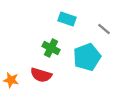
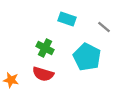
gray line: moved 2 px up
green cross: moved 6 px left
cyan pentagon: rotated 24 degrees counterclockwise
red semicircle: moved 2 px right, 1 px up
